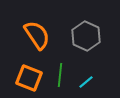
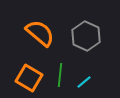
orange semicircle: moved 3 px right, 2 px up; rotated 16 degrees counterclockwise
orange square: rotated 8 degrees clockwise
cyan line: moved 2 px left
